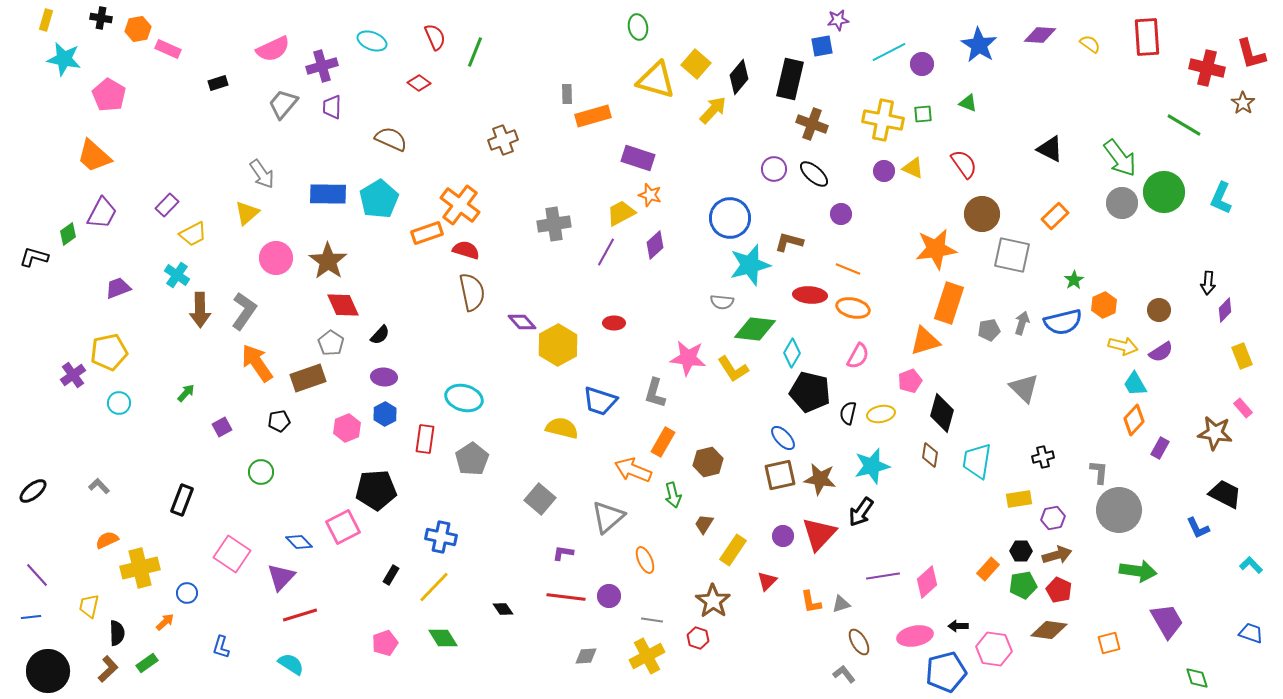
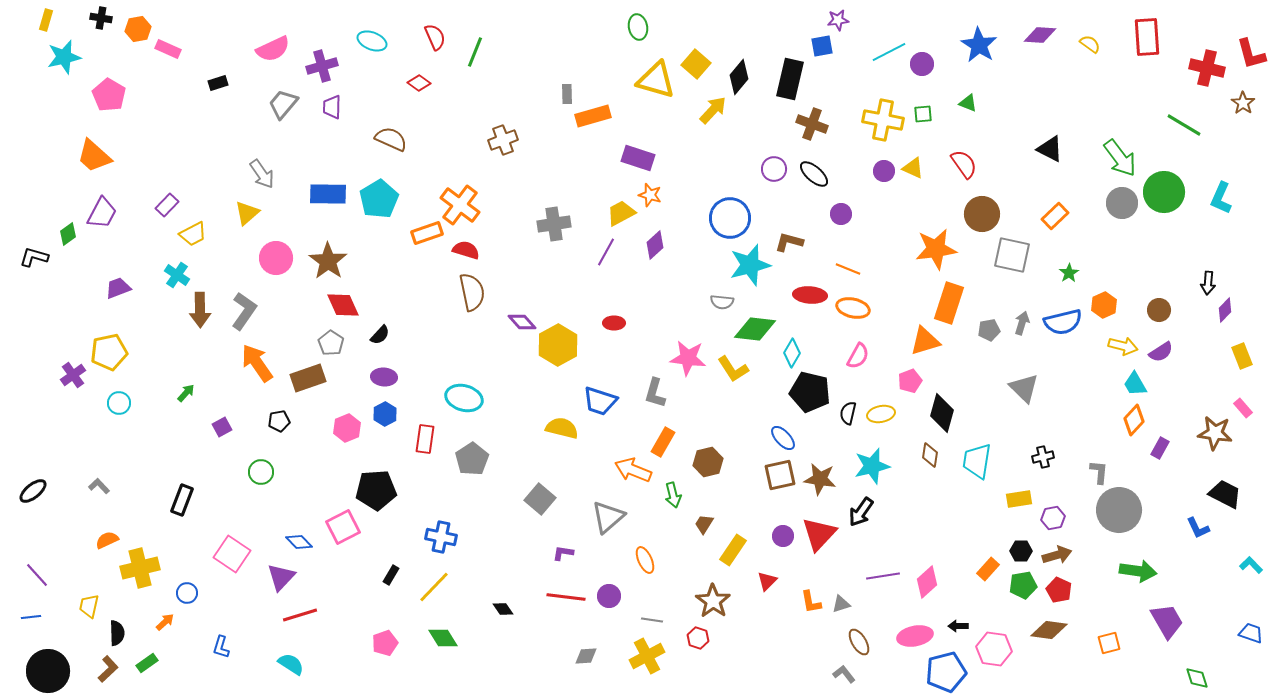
cyan star at (64, 59): moved 2 px up; rotated 24 degrees counterclockwise
green star at (1074, 280): moved 5 px left, 7 px up
